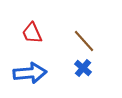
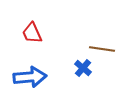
brown line: moved 18 px right, 8 px down; rotated 40 degrees counterclockwise
blue arrow: moved 4 px down
